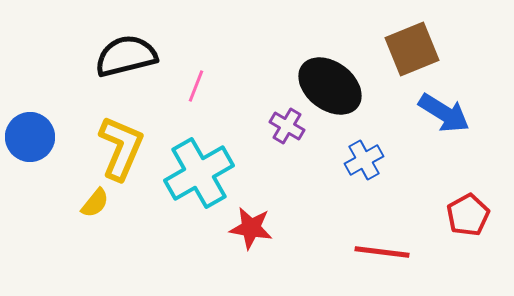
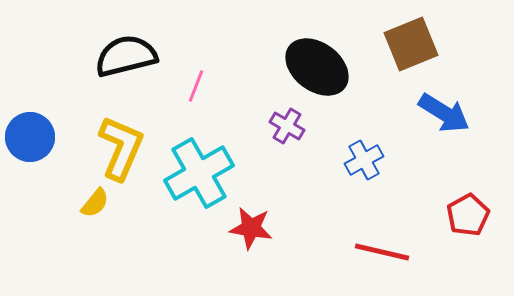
brown square: moved 1 px left, 5 px up
black ellipse: moved 13 px left, 19 px up
red line: rotated 6 degrees clockwise
